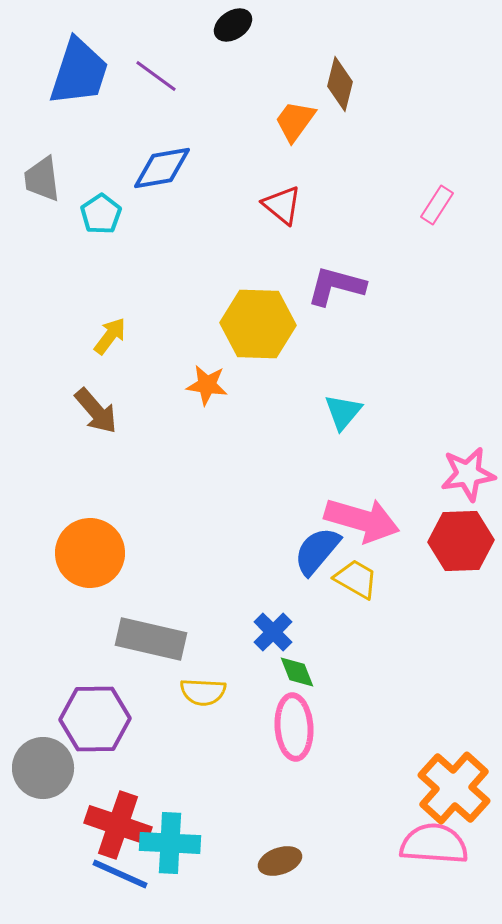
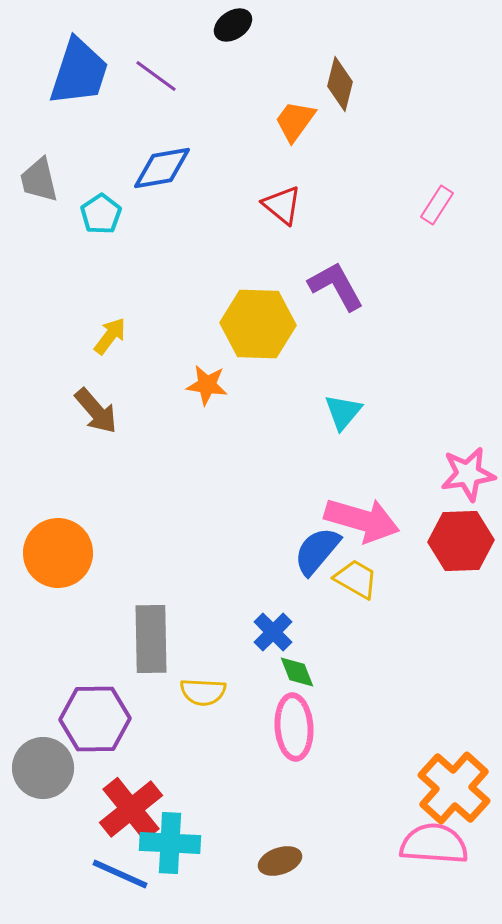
gray trapezoid: moved 3 px left, 1 px down; rotated 6 degrees counterclockwise
purple L-shape: rotated 46 degrees clockwise
orange circle: moved 32 px left
gray rectangle: rotated 76 degrees clockwise
red cross: moved 13 px right, 16 px up; rotated 32 degrees clockwise
